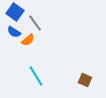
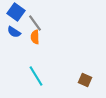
blue square: moved 1 px right
orange semicircle: moved 7 px right, 3 px up; rotated 128 degrees clockwise
